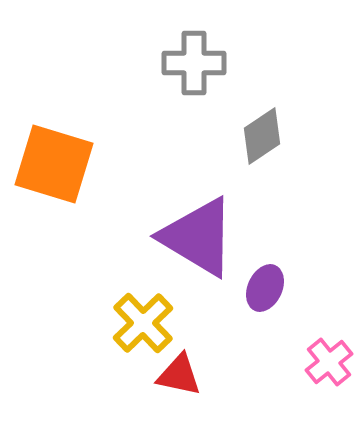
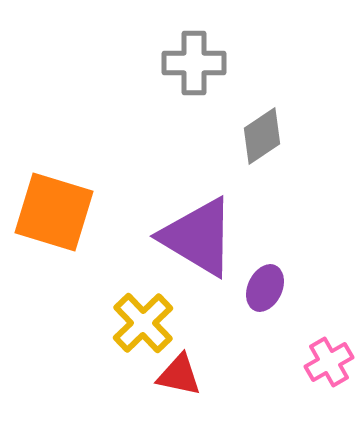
orange square: moved 48 px down
pink cross: rotated 9 degrees clockwise
